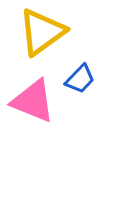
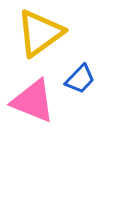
yellow triangle: moved 2 px left, 1 px down
